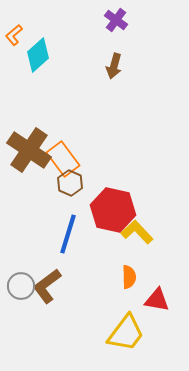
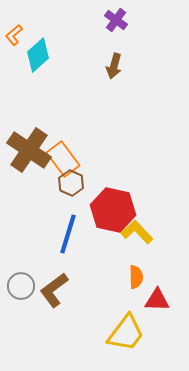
brown hexagon: moved 1 px right
orange semicircle: moved 7 px right
brown L-shape: moved 7 px right, 4 px down
red triangle: rotated 8 degrees counterclockwise
